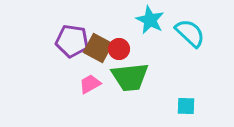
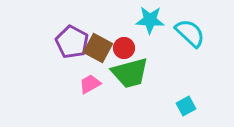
cyan star: rotated 24 degrees counterclockwise
purple pentagon: moved 1 px down; rotated 20 degrees clockwise
red circle: moved 5 px right, 1 px up
green trapezoid: moved 4 px up; rotated 9 degrees counterclockwise
cyan square: rotated 30 degrees counterclockwise
